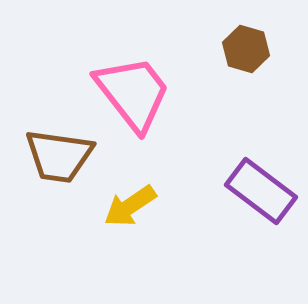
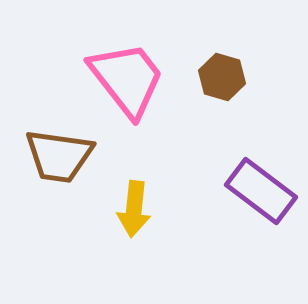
brown hexagon: moved 24 px left, 28 px down
pink trapezoid: moved 6 px left, 14 px up
yellow arrow: moved 4 px right, 3 px down; rotated 50 degrees counterclockwise
